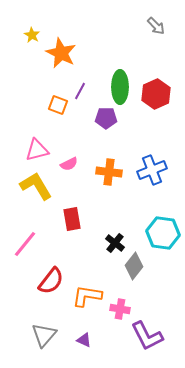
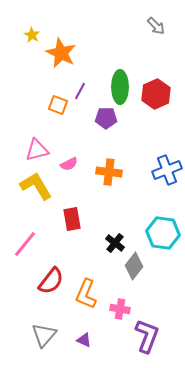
blue cross: moved 15 px right
orange L-shape: moved 1 px left, 2 px up; rotated 76 degrees counterclockwise
purple L-shape: rotated 132 degrees counterclockwise
